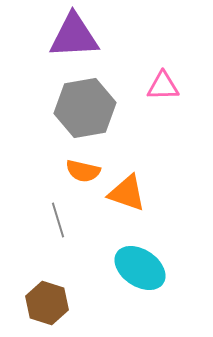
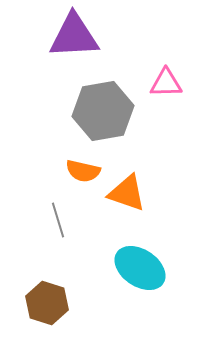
pink triangle: moved 3 px right, 3 px up
gray hexagon: moved 18 px right, 3 px down
